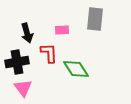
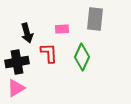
pink rectangle: moved 1 px up
green diamond: moved 6 px right, 12 px up; rotated 56 degrees clockwise
pink triangle: moved 7 px left; rotated 36 degrees clockwise
